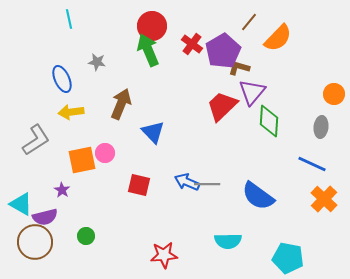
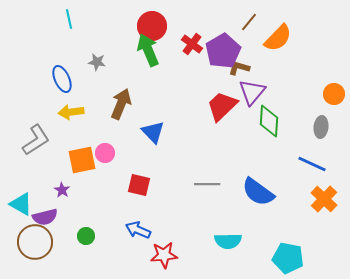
blue arrow: moved 49 px left, 48 px down
blue semicircle: moved 4 px up
